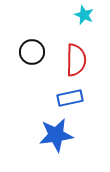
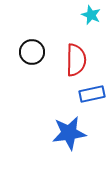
cyan star: moved 7 px right
blue rectangle: moved 22 px right, 4 px up
blue star: moved 13 px right, 2 px up
